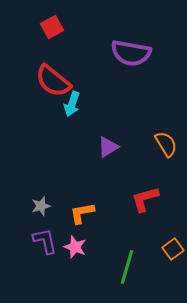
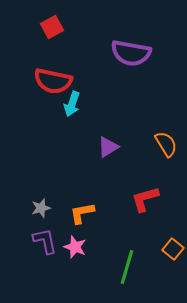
red semicircle: rotated 27 degrees counterclockwise
gray star: moved 2 px down
orange square: rotated 15 degrees counterclockwise
